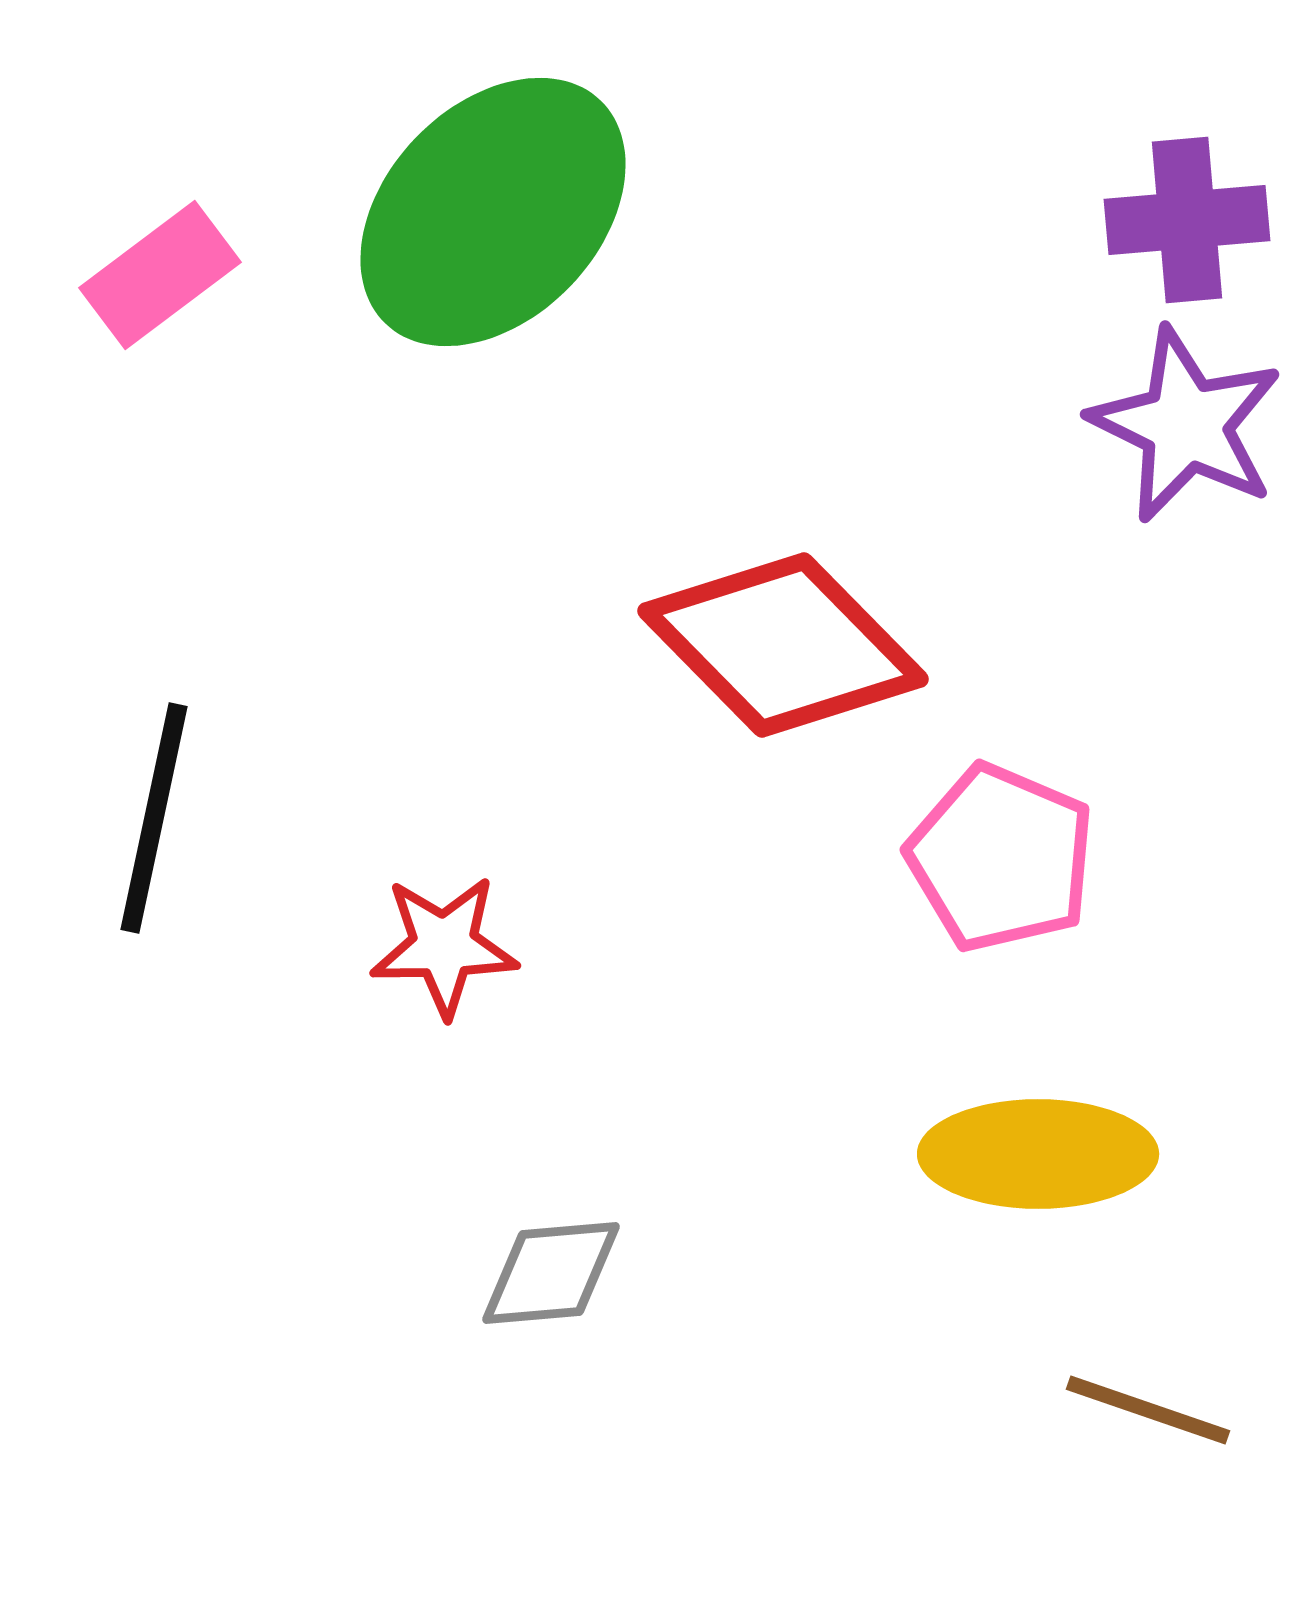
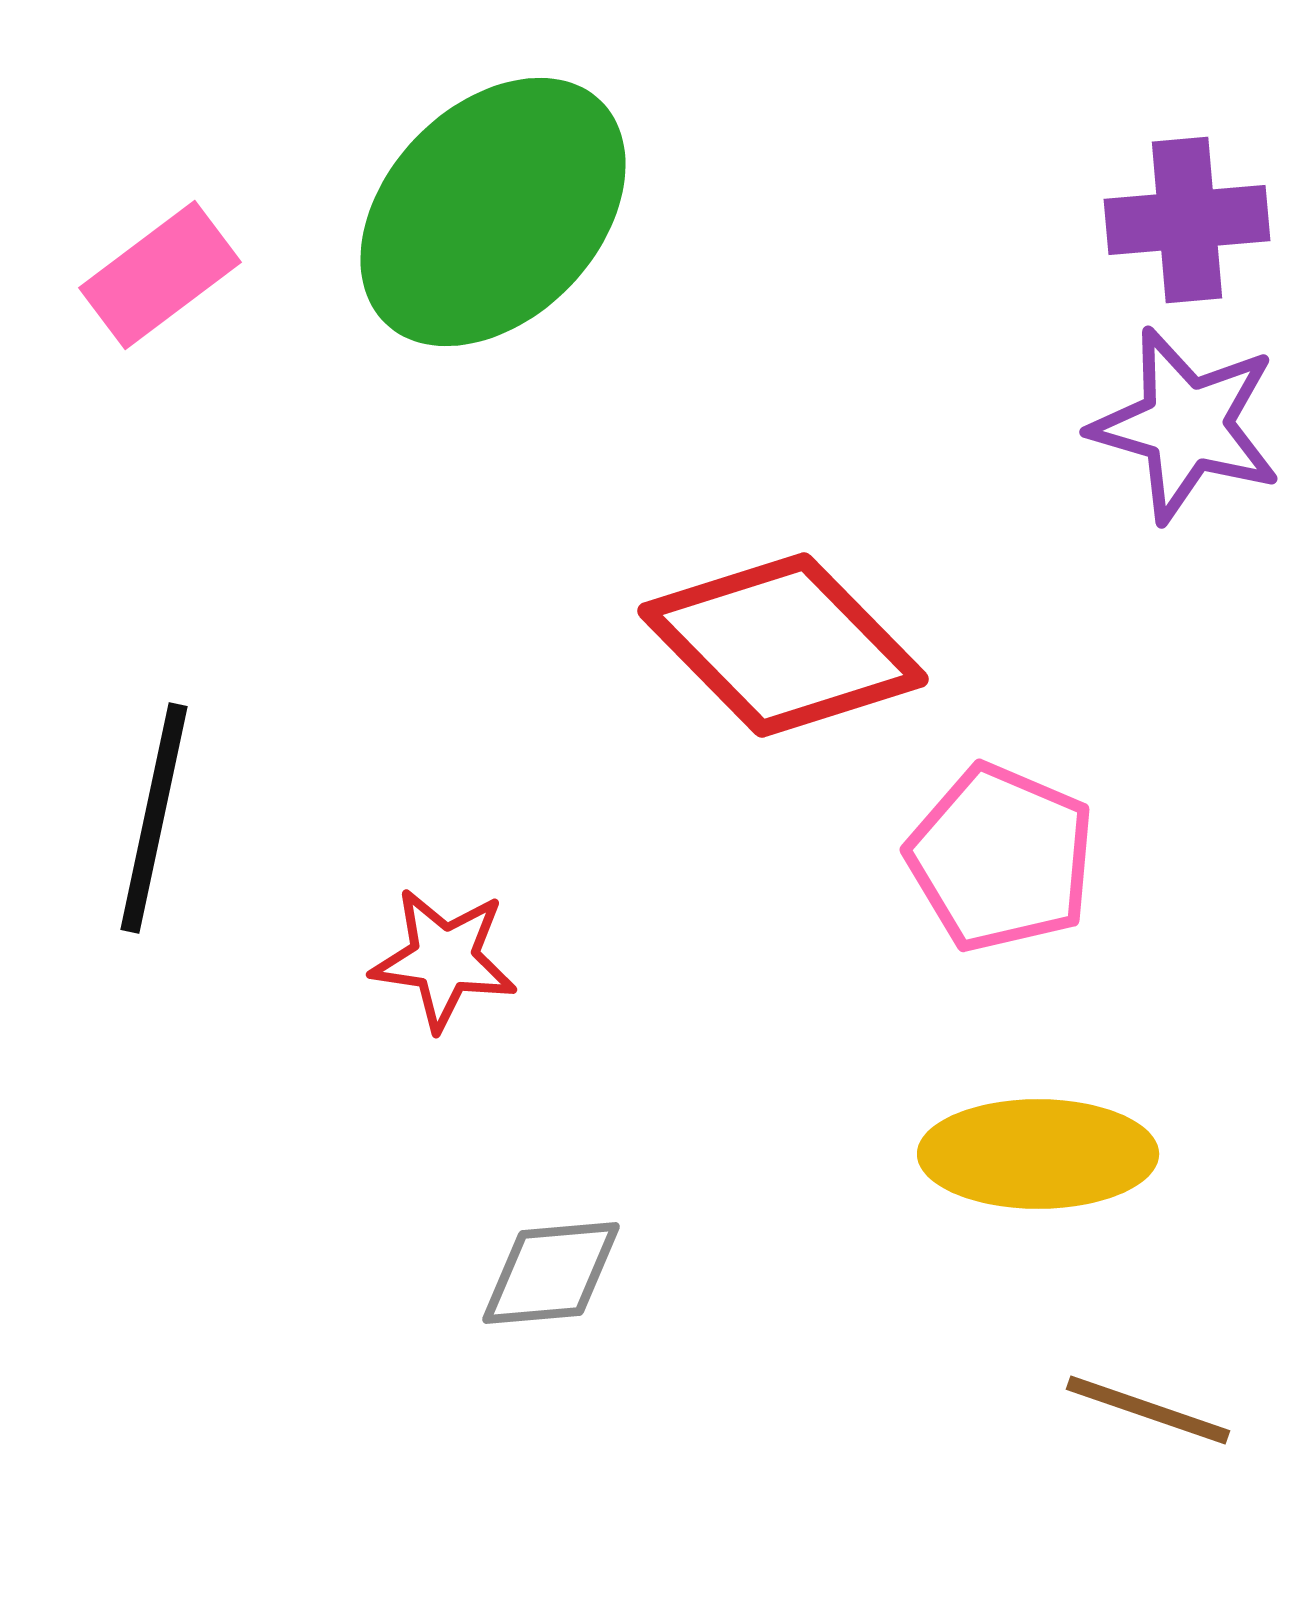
purple star: rotated 10 degrees counterclockwise
red star: moved 13 px down; rotated 9 degrees clockwise
